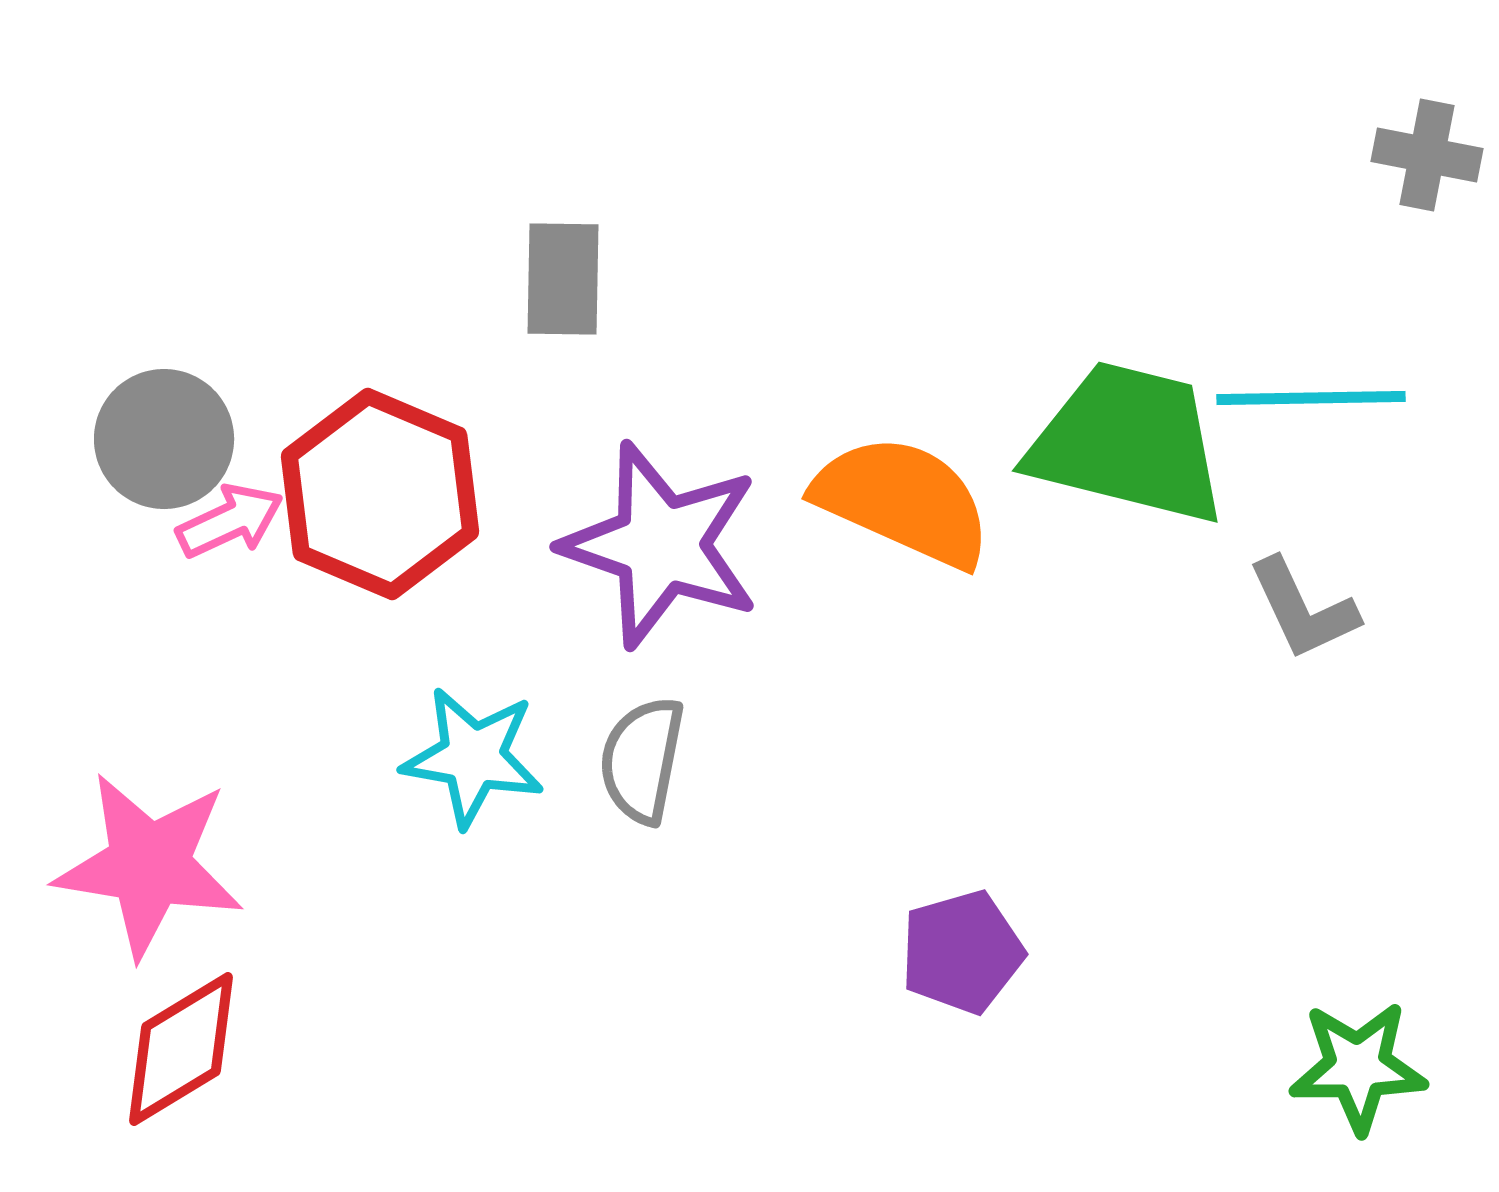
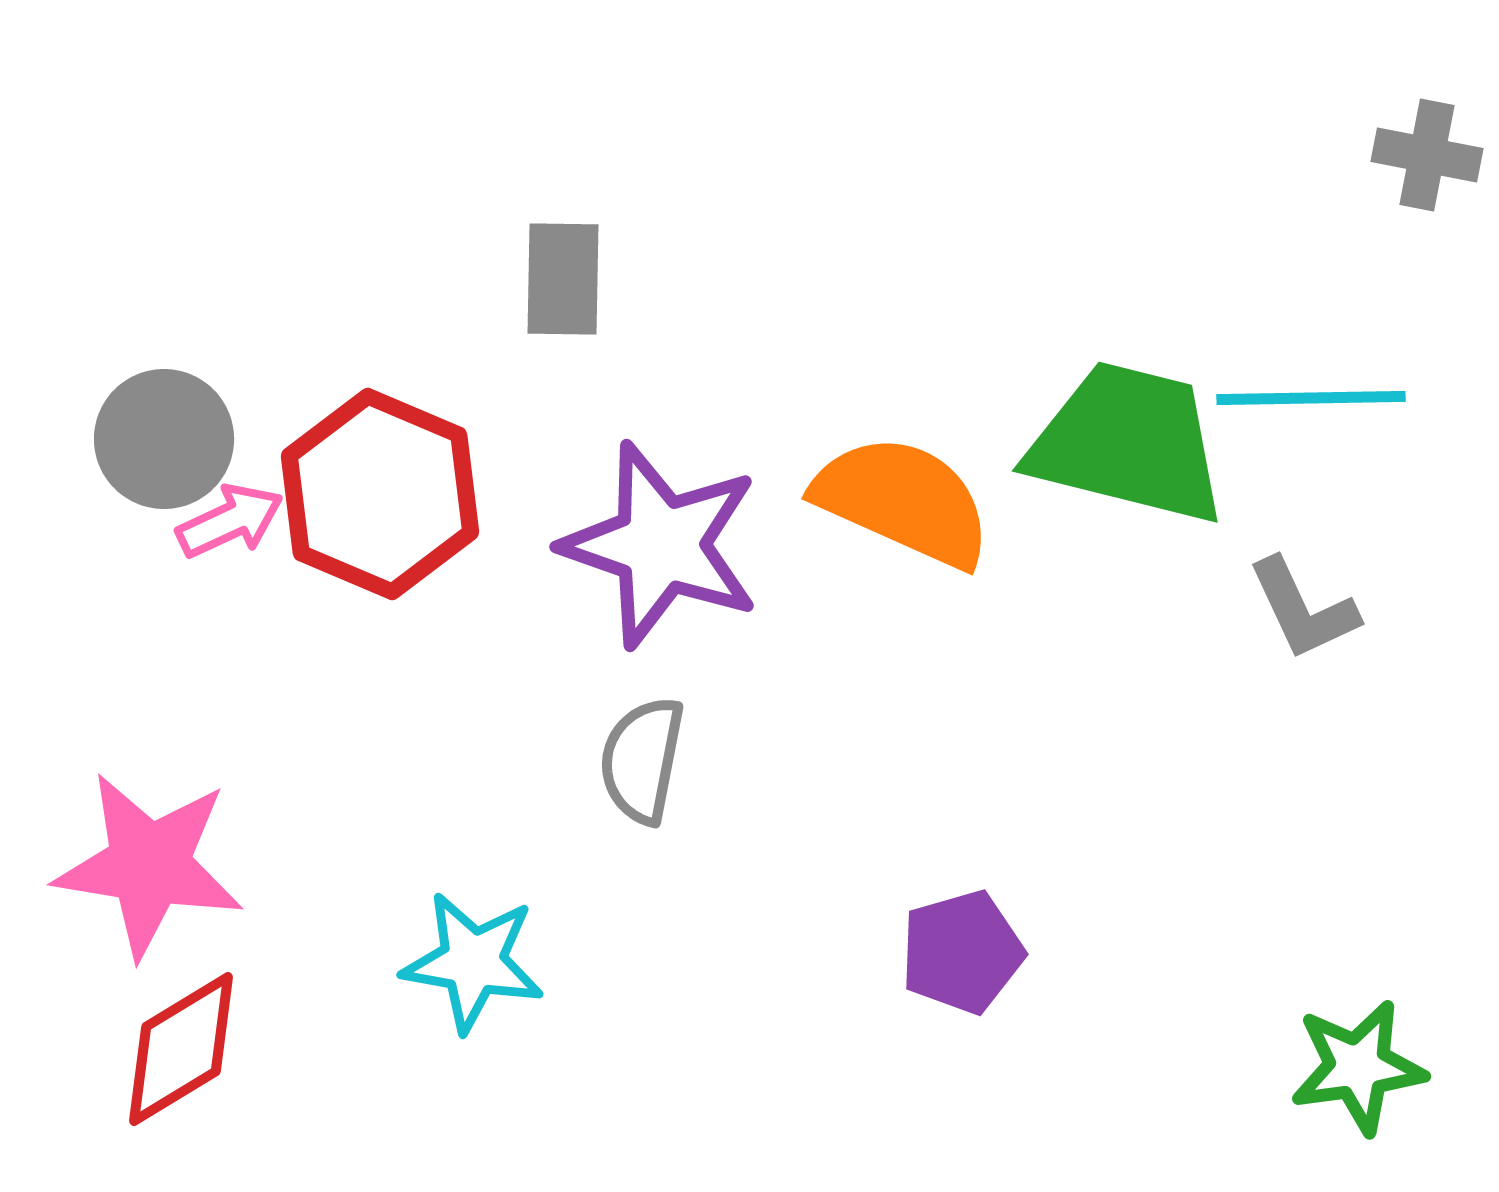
cyan star: moved 205 px down
green star: rotated 7 degrees counterclockwise
